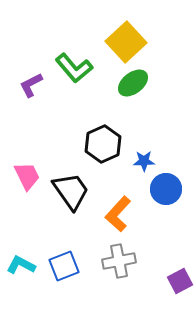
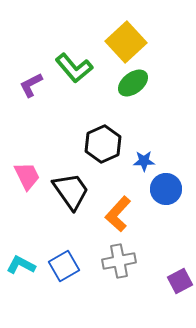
blue square: rotated 8 degrees counterclockwise
